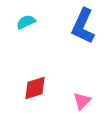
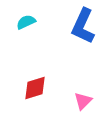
pink triangle: moved 1 px right
